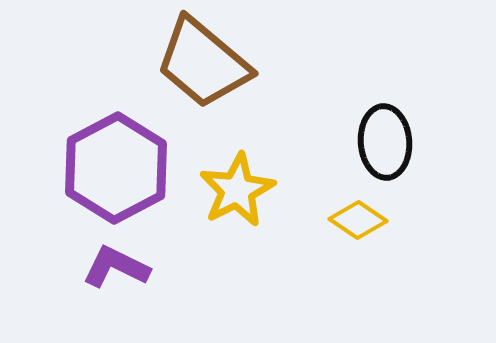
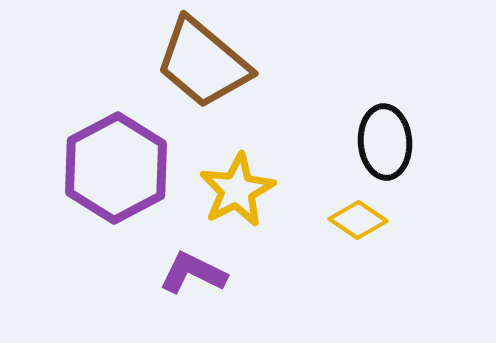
purple L-shape: moved 77 px right, 6 px down
